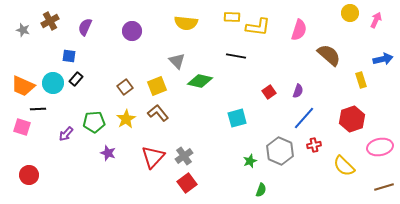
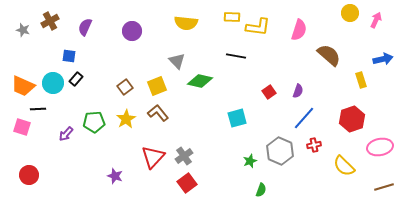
purple star at (108, 153): moved 7 px right, 23 px down
